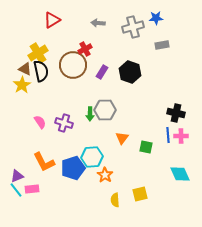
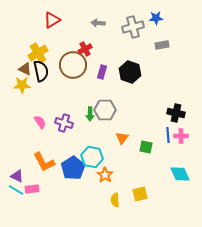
purple rectangle: rotated 16 degrees counterclockwise
yellow star: rotated 30 degrees clockwise
cyan hexagon: rotated 15 degrees clockwise
blue pentagon: rotated 15 degrees counterclockwise
purple triangle: rotated 48 degrees clockwise
cyan line: rotated 21 degrees counterclockwise
